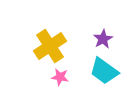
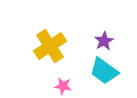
purple star: moved 1 px right, 2 px down
pink star: moved 3 px right, 9 px down
